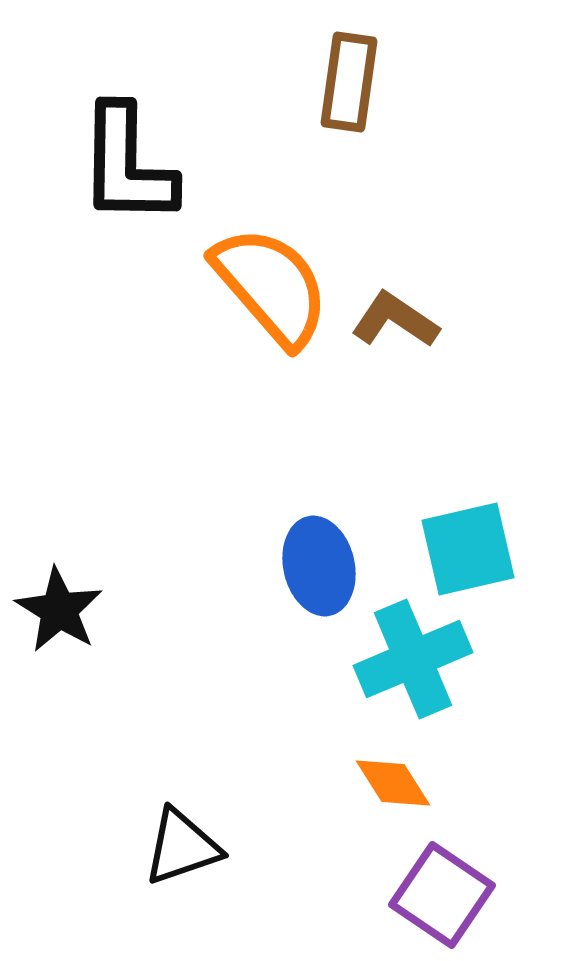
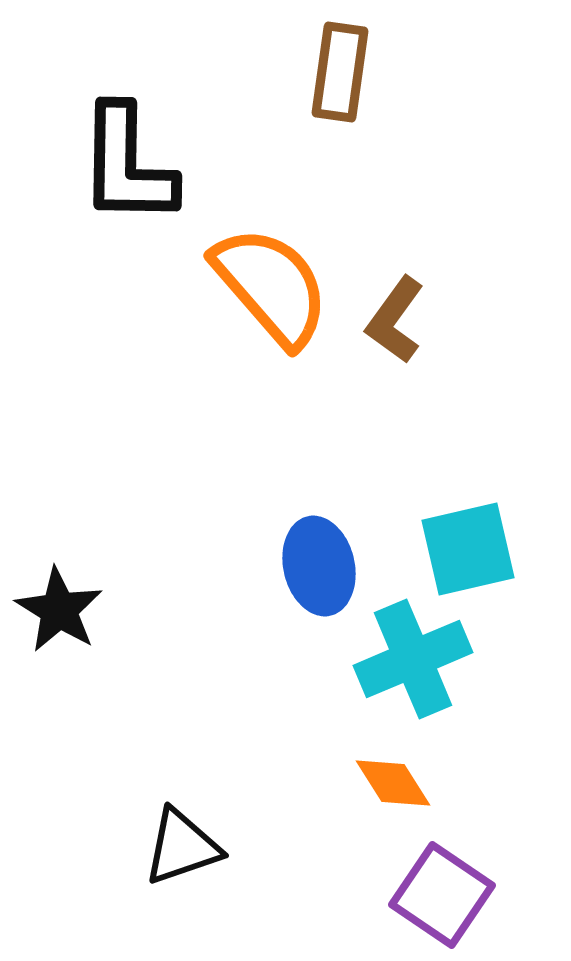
brown rectangle: moved 9 px left, 10 px up
brown L-shape: rotated 88 degrees counterclockwise
